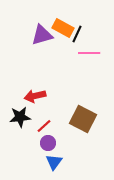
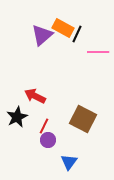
purple triangle: rotated 25 degrees counterclockwise
pink line: moved 9 px right, 1 px up
red arrow: rotated 40 degrees clockwise
black star: moved 3 px left; rotated 20 degrees counterclockwise
red line: rotated 21 degrees counterclockwise
purple circle: moved 3 px up
blue triangle: moved 15 px right
